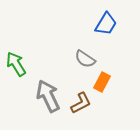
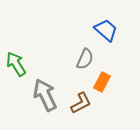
blue trapezoid: moved 6 px down; rotated 80 degrees counterclockwise
gray semicircle: rotated 100 degrees counterclockwise
gray arrow: moved 3 px left, 1 px up
